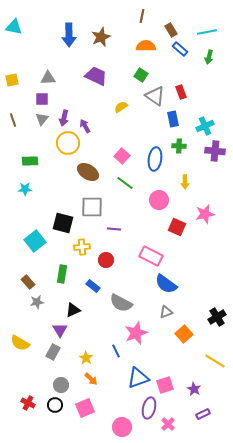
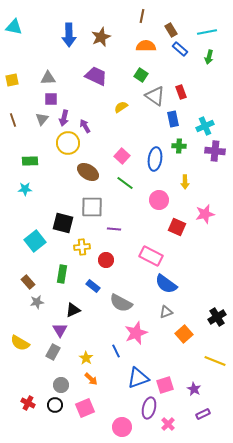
purple square at (42, 99): moved 9 px right
yellow line at (215, 361): rotated 10 degrees counterclockwise
